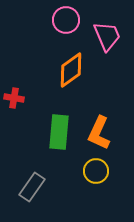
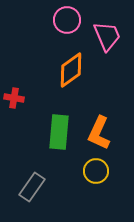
pink circle: moved 1 px right
